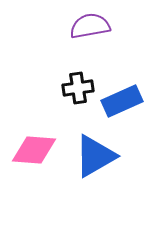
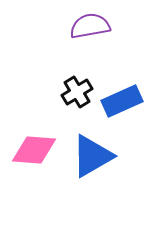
black cross: moved 1 px left, 4 px down; rotated 24 degrees counterclockwise
blue triangle: moved 3 px left
